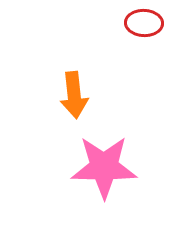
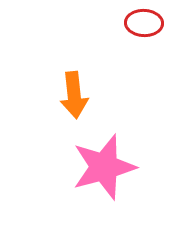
pink star: rotated 16 degrees counterclockwise
